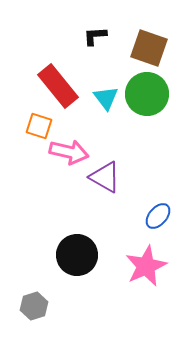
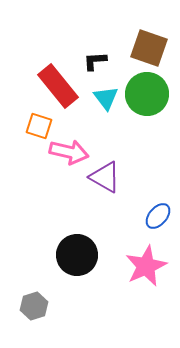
black L-shape: moved 25 px down
